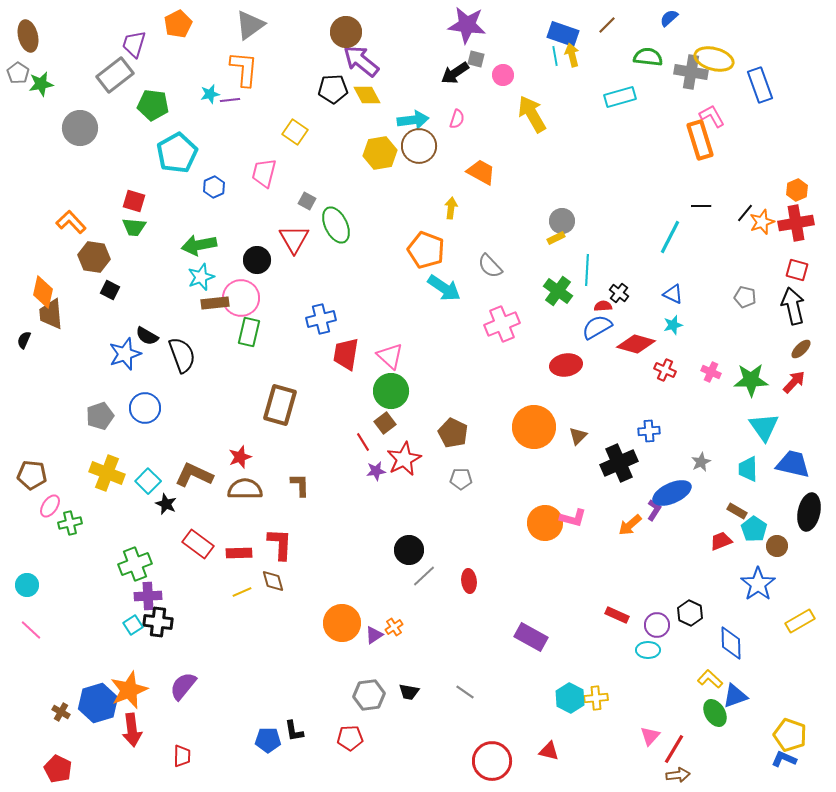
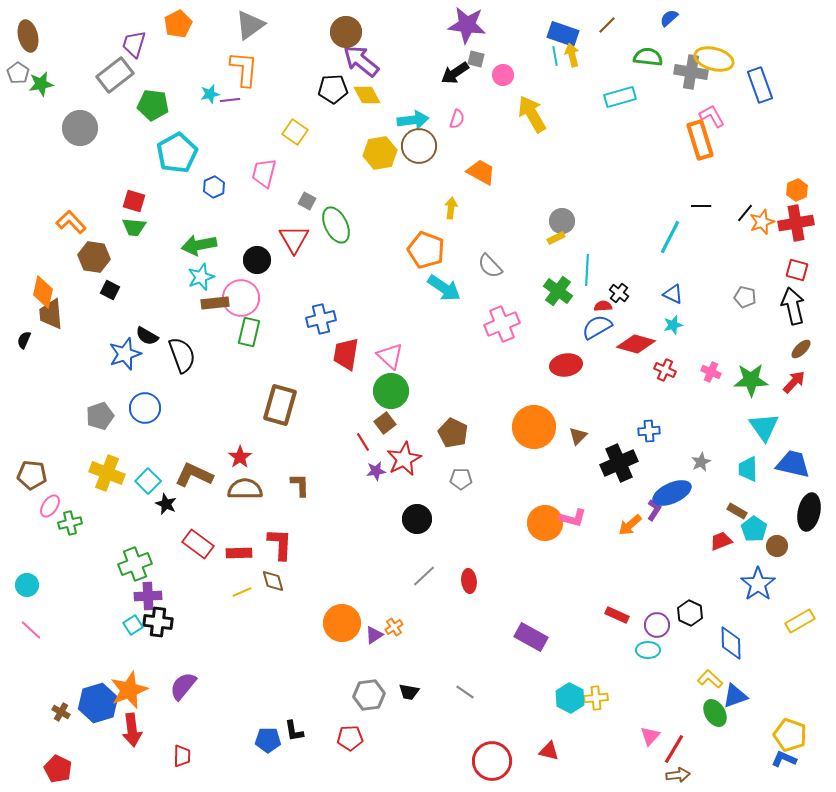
red star at (240, 457): rotated 15 degrees counterclockwise
black circle at (409, 550): moved 8 px right, 31 px up
